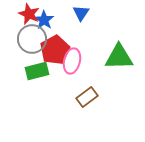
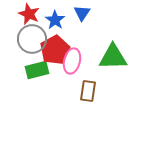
blue triangle: moved 1 px right
blue star: moved 11 px right
green triangle: moved 6 px left
green rectangle: moved 1 px up
brown rectangle: moved 1 px right, 6 px up; rotated 45 degrees counterclockwise
